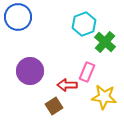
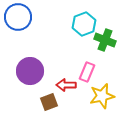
green cross: moved 2 px up; rotated 20 degrees counterclockwise
red arrow: moved 1 px left
yellow star: moved 2 px left, 1 px up; rotated 20 degrees counterclockwise
brown square: moved 5 px left, 4 px up; rotated 12 degrees clockwise
